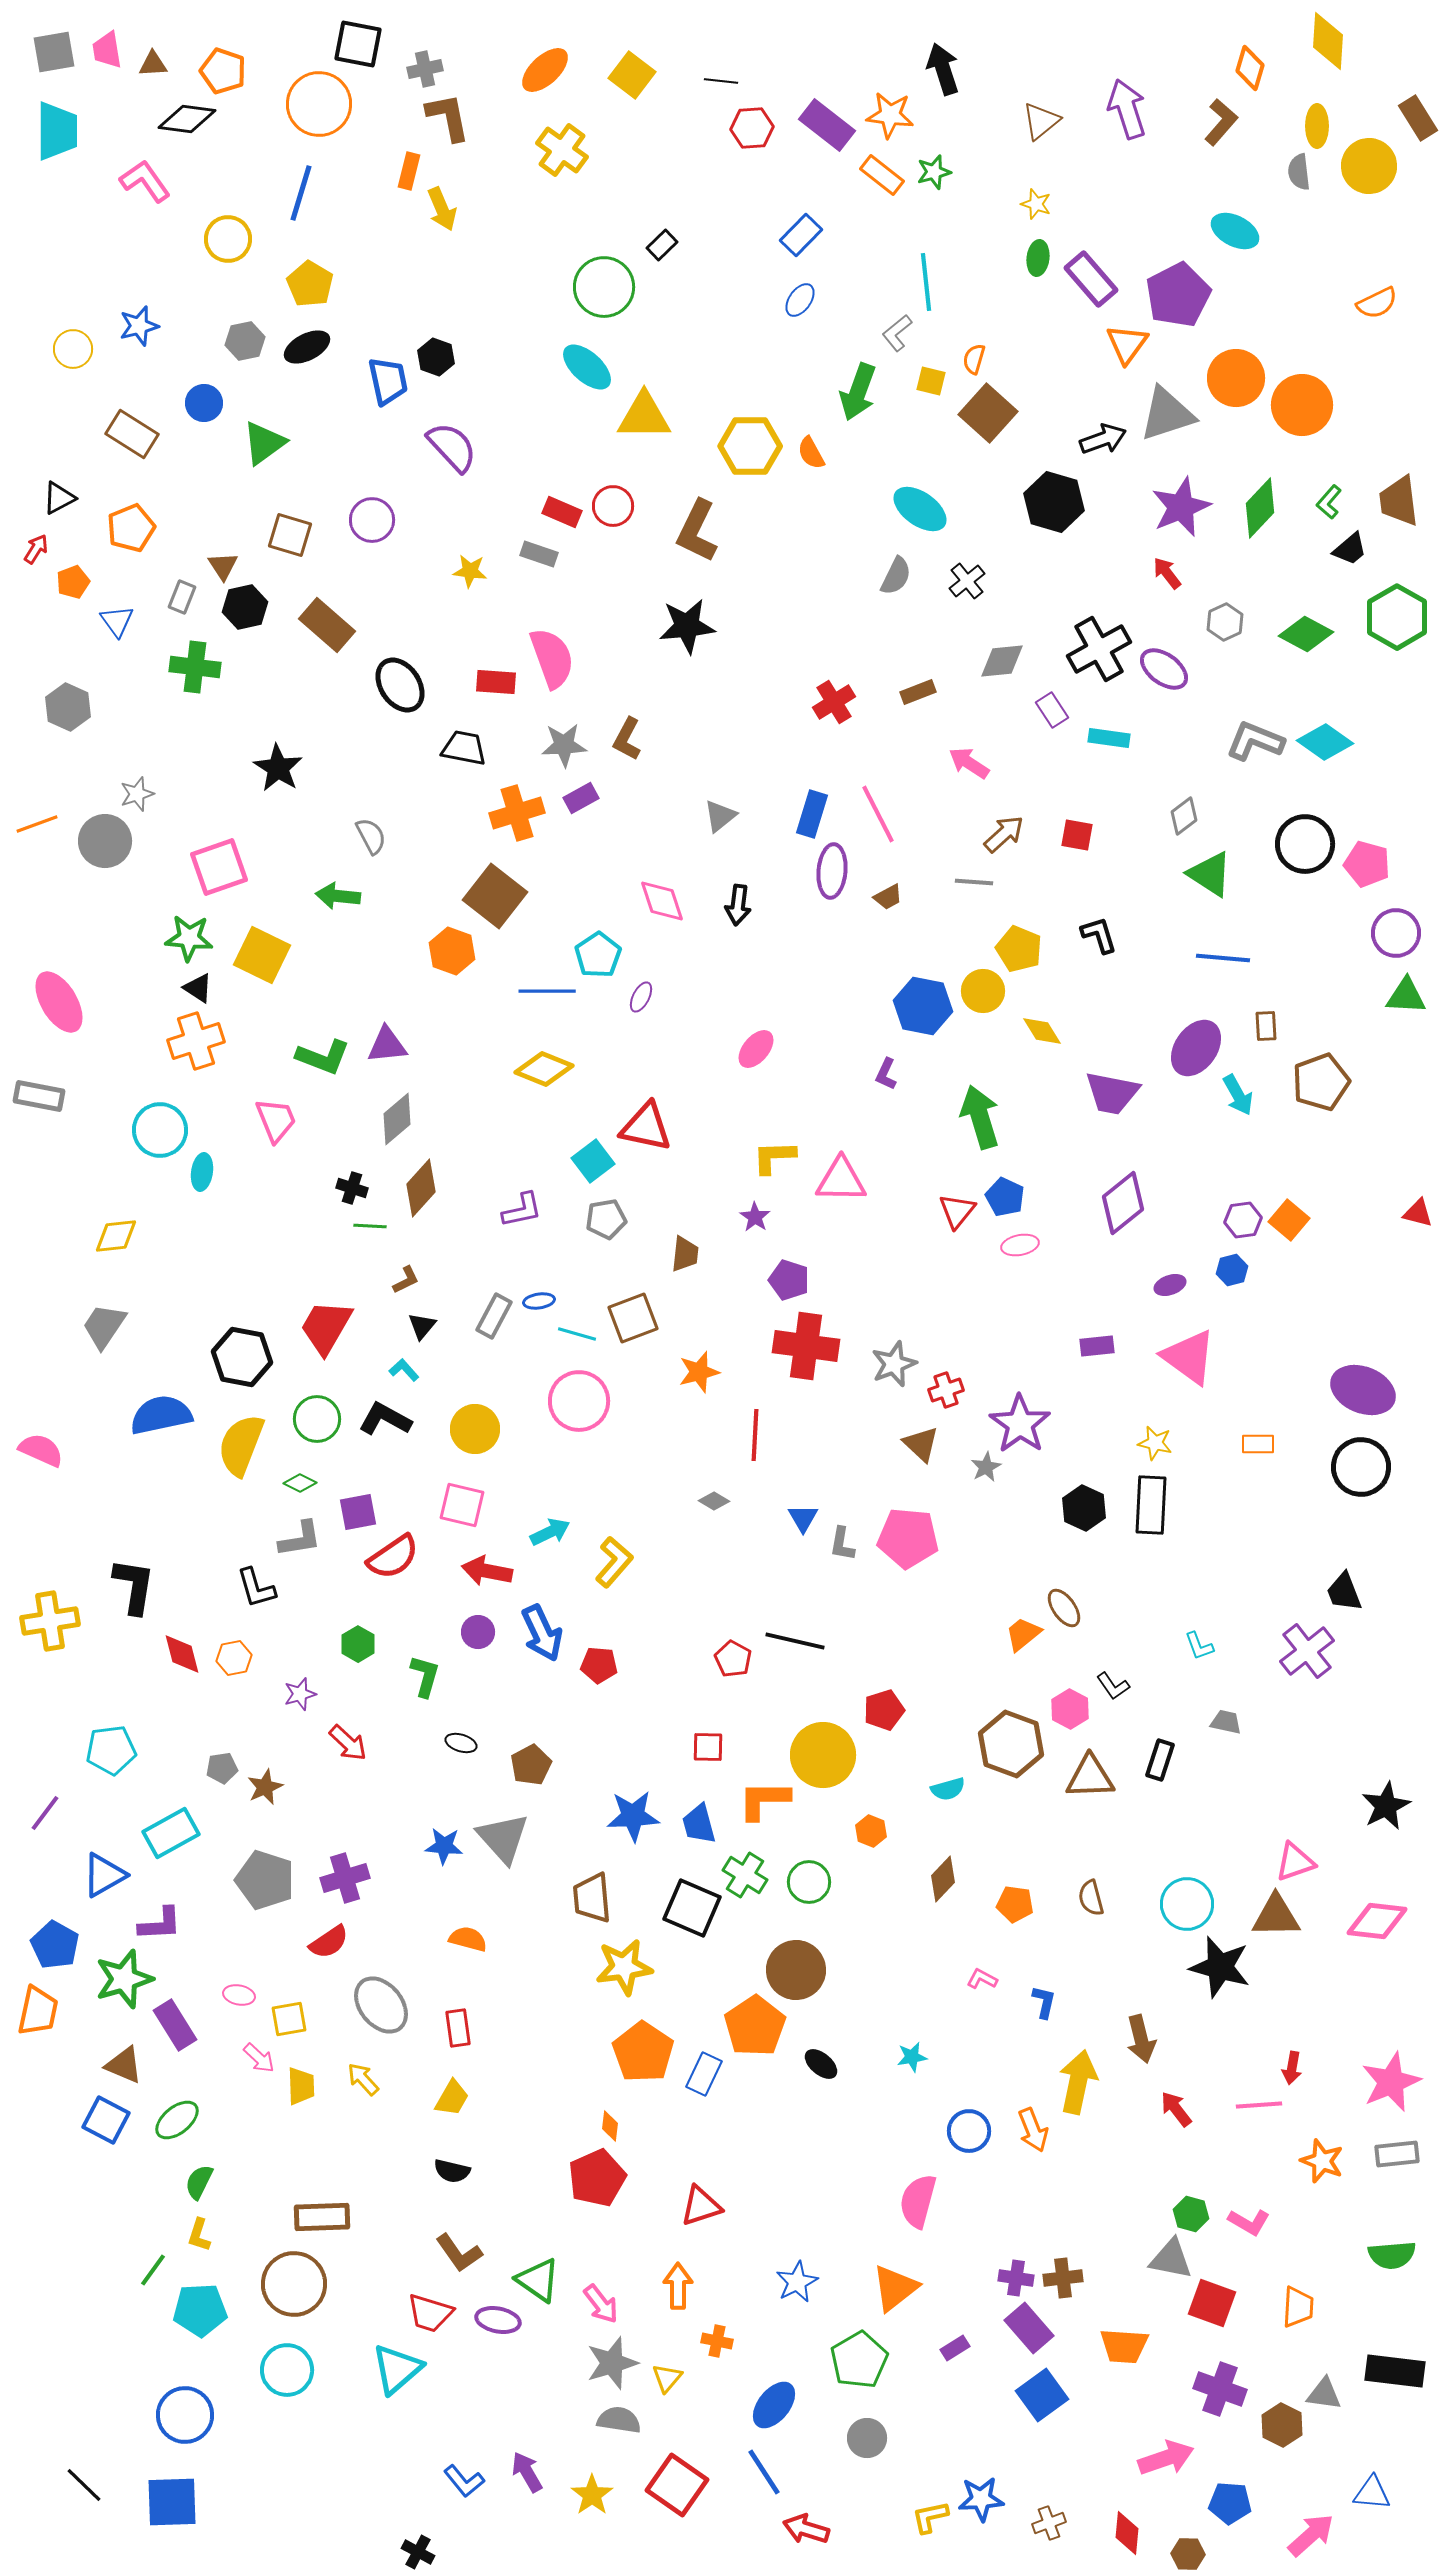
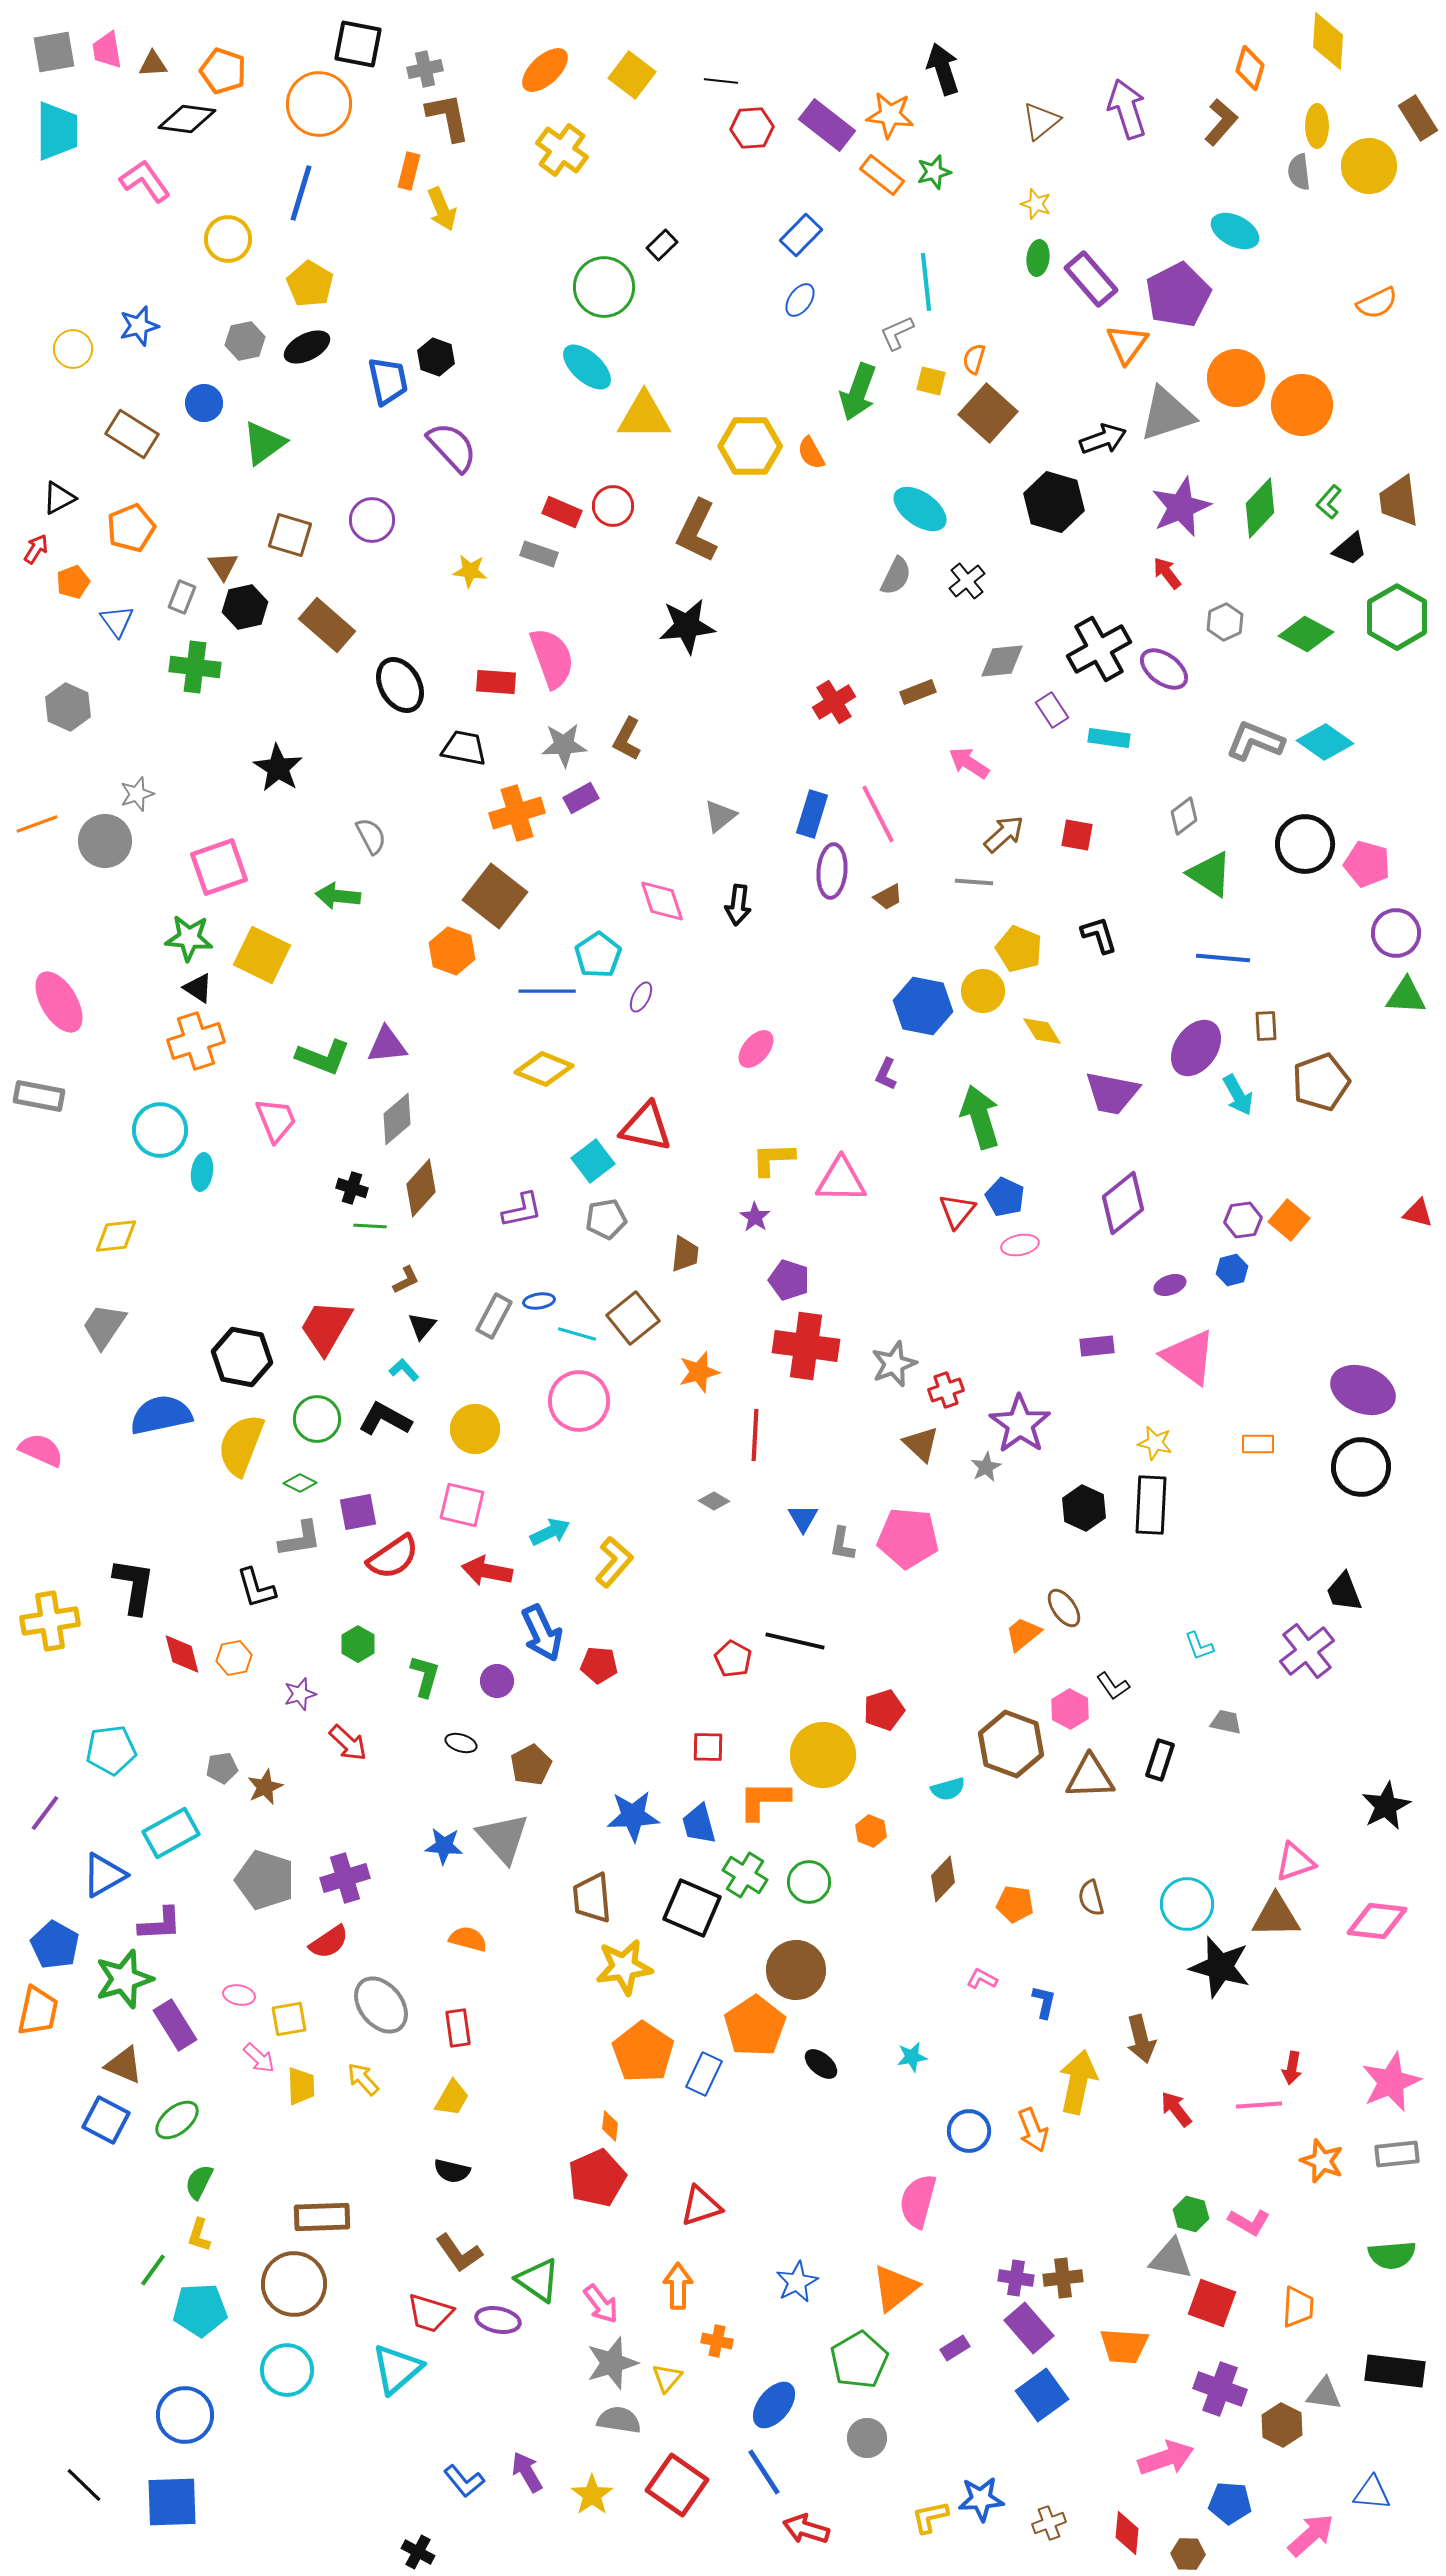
gray L-shape at (897, 333): rotated 15 degrees clockwise
black ellipse at (400, 685): rotated 4 degrees clockwise
yellow L-shape at (774, 1157): moved 1 px left, 2 px down
brown square at (633, 1318): rotated 18 degrees counterclockwise
purple circle at (478, 1632): moved 19 px right, 49 px down
